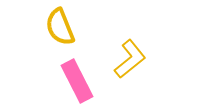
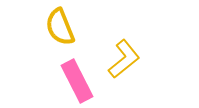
yellow L-shape: moved 6 px left
